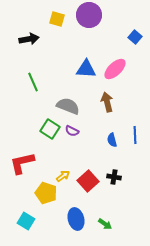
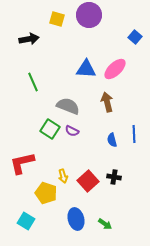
blue line: moved 1 px left, 1 px up
yellow arrow: rotated 112 degrees clockwise
